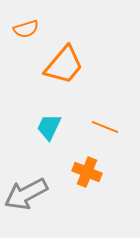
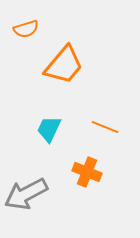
cyan trapezoid: moved 2 px down
